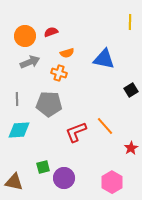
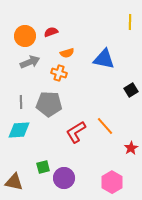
gray line: moved 4 px right, 3 px down
red L-shape: rotated 10 degrees counterclockwise
